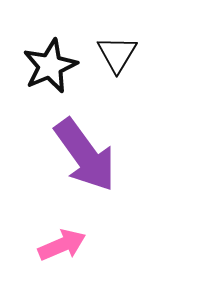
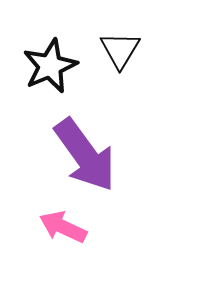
black triangle: moved 3 px right, 4 px up
pink arrow: moved 1 px right, 18 px up; rotated 132 degrees counterclockwise
